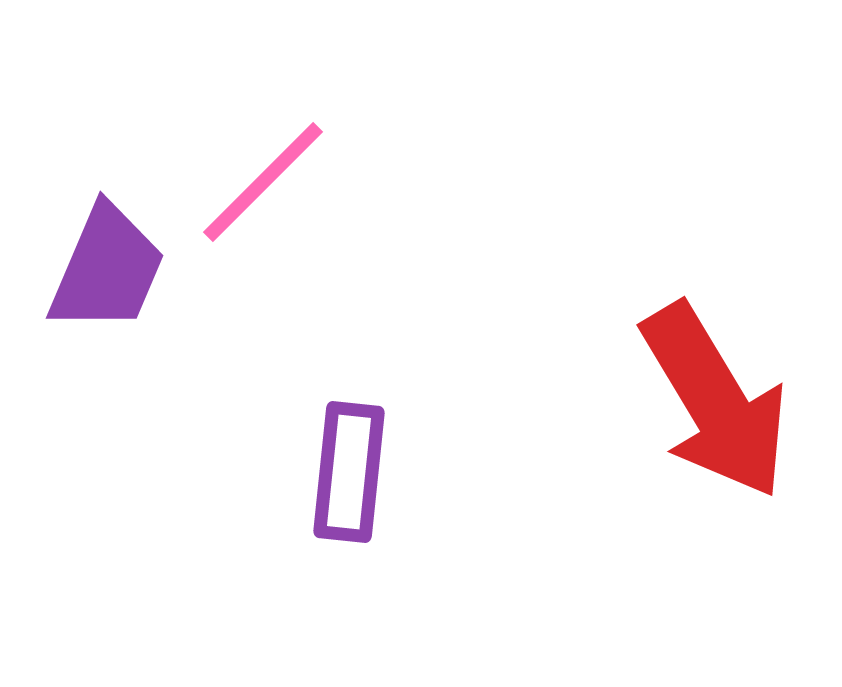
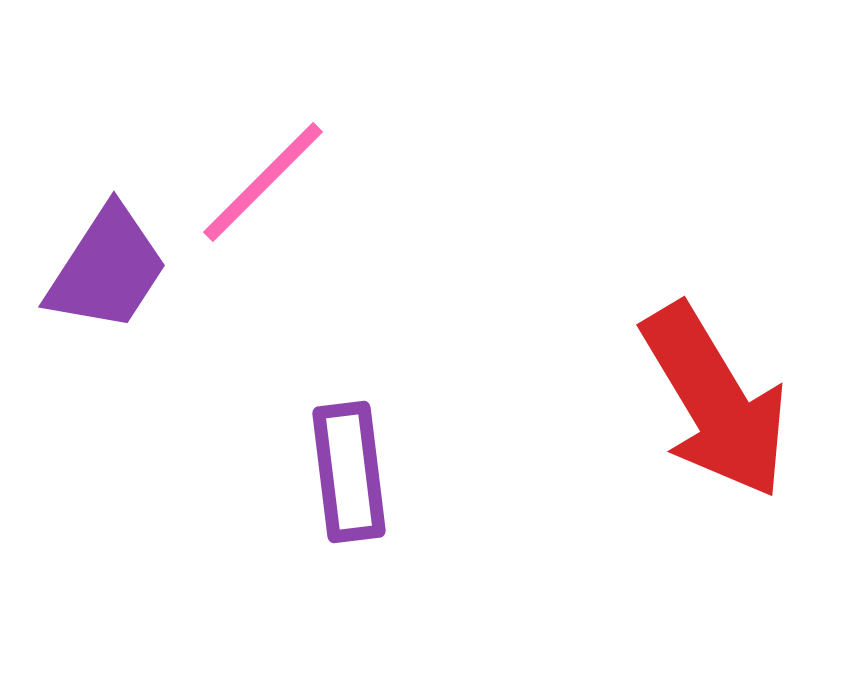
purple trapezoid: rotated 10 degrees clockwise
purple rectangle: rotated 13 degrees counterclockwise
